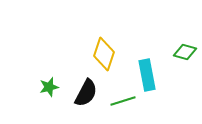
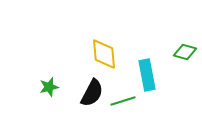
yellow diamond: rotated 24 degrees counterclockwise
black semicircle: moved 6 px right
